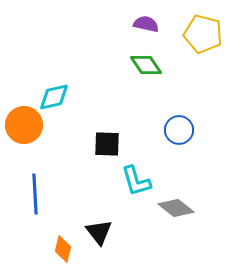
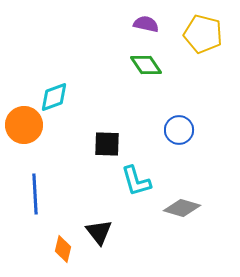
cyan diamond: rotated 8 degrees counterclockwise
gray diamond: moved 6 px right; rotated 21 degrees counterclockwise
